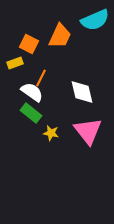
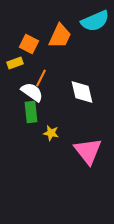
cyan semicircle: moved 1 px down
green rectangle: moved 1 px up; rotated 45 degrees clockwise
pink triangle: moved 20 px down
